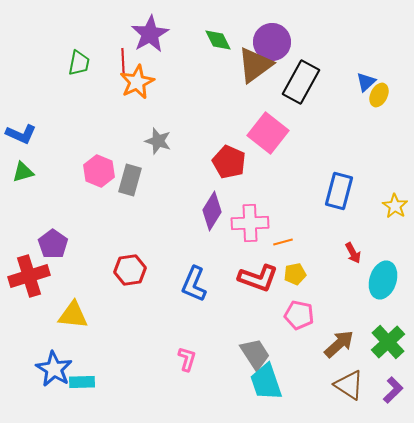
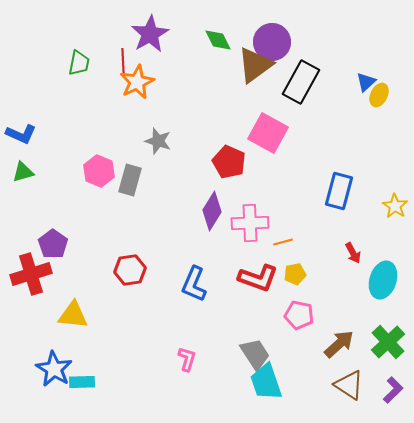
pink square at (268, 133): rotated 9 degrees counterclockwise
red cross at (29, 276): moved 2 px right, 2 px up
